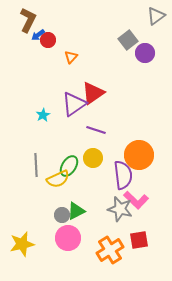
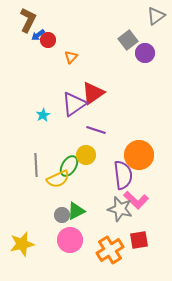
yellow circle: moved 7 px left, 3 px up
pink circle: moved 2 px right, 2 px down
